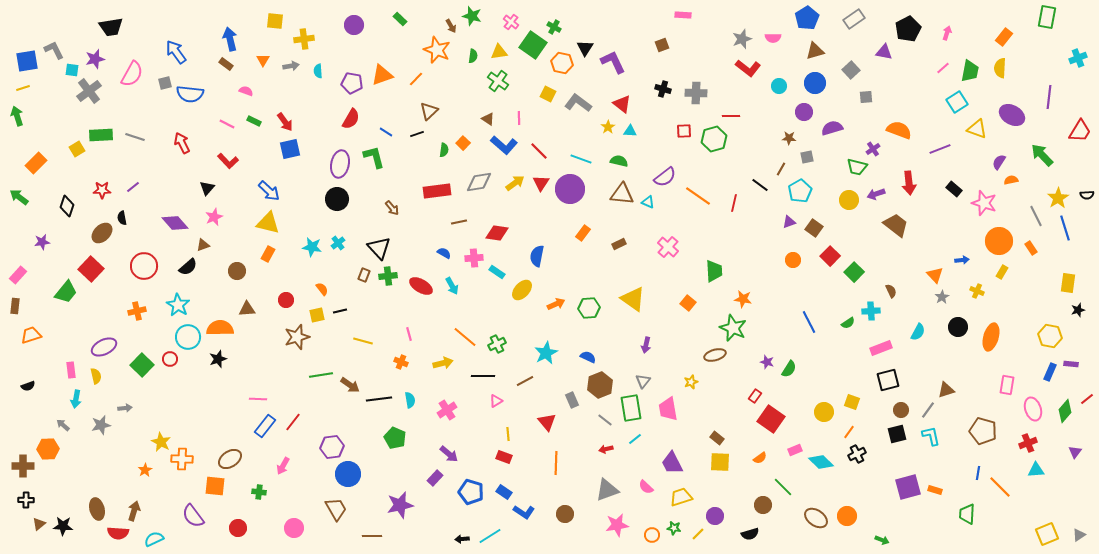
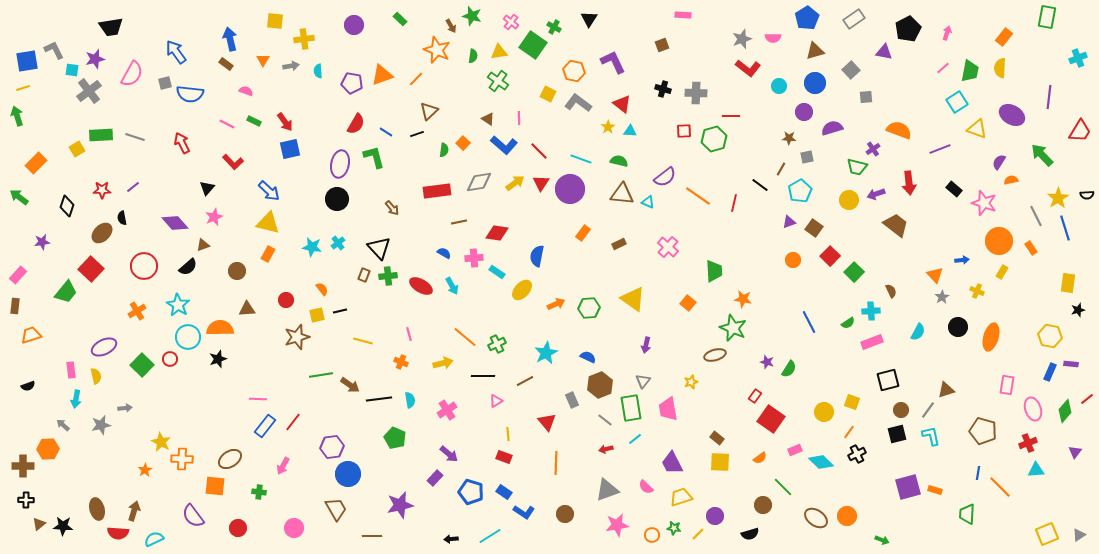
black triangle at (585, 48): moved 4 px right, 29 px up
orange hexagon at (562, 63): moved 12 px right, 8 px down
red semicircle at (351, 119): moved 5 px right, 5 px down
red L-shape at (228, 161): moved 5 px right, 1 px down
orange cross at (137, 311): rotated 18 degrees counterclockwise
pink rectangle at (881, 348): moved 9 px left, 6 px up
black arrow at (462, 539): moved 11 px left
